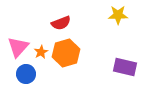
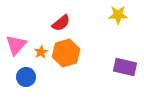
red semicircle: rotated 18 degrees counterclockwise
pink triangle: moved 2 px left, 2 px up
blue circle: moved 3 px down
